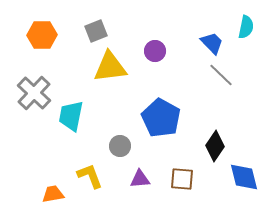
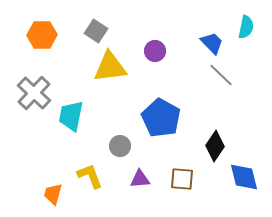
gray square: rotated 35 degrees counterclockwise
orange trapezoid: rotated 65 degrees counterclockwise
